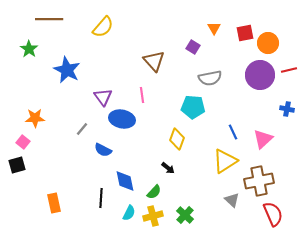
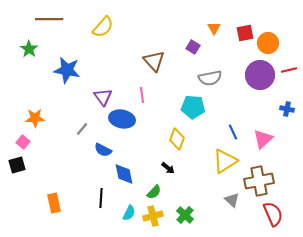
blue star: rotated 16 degrees counterclockwise
blue diamond: moved 1 px left, 7 px up
